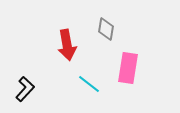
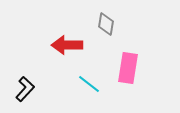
gray diamond: moved 5 px up
red arrow: rotated 100 degrees clockwise
